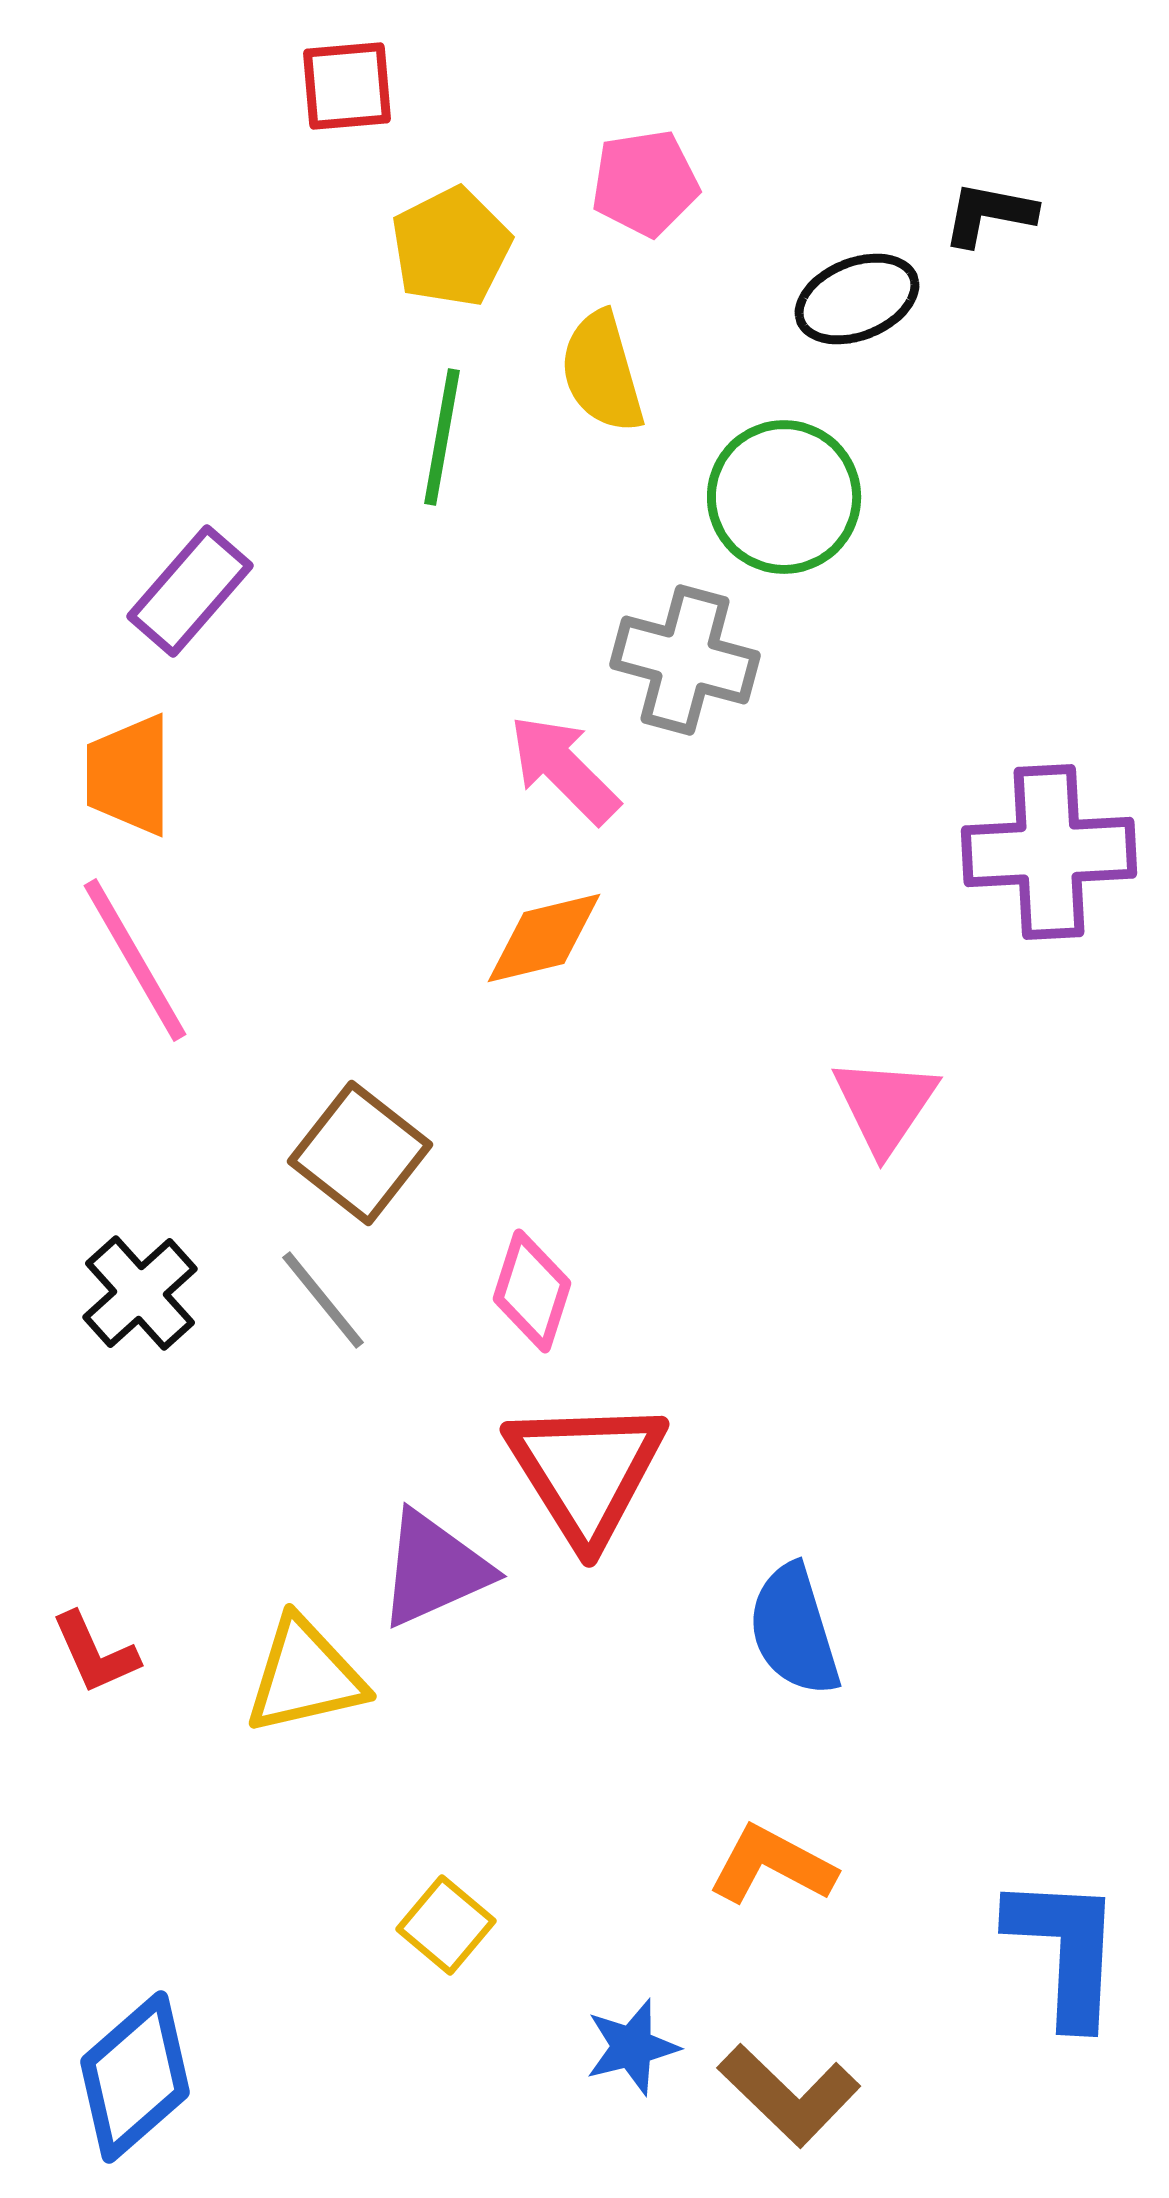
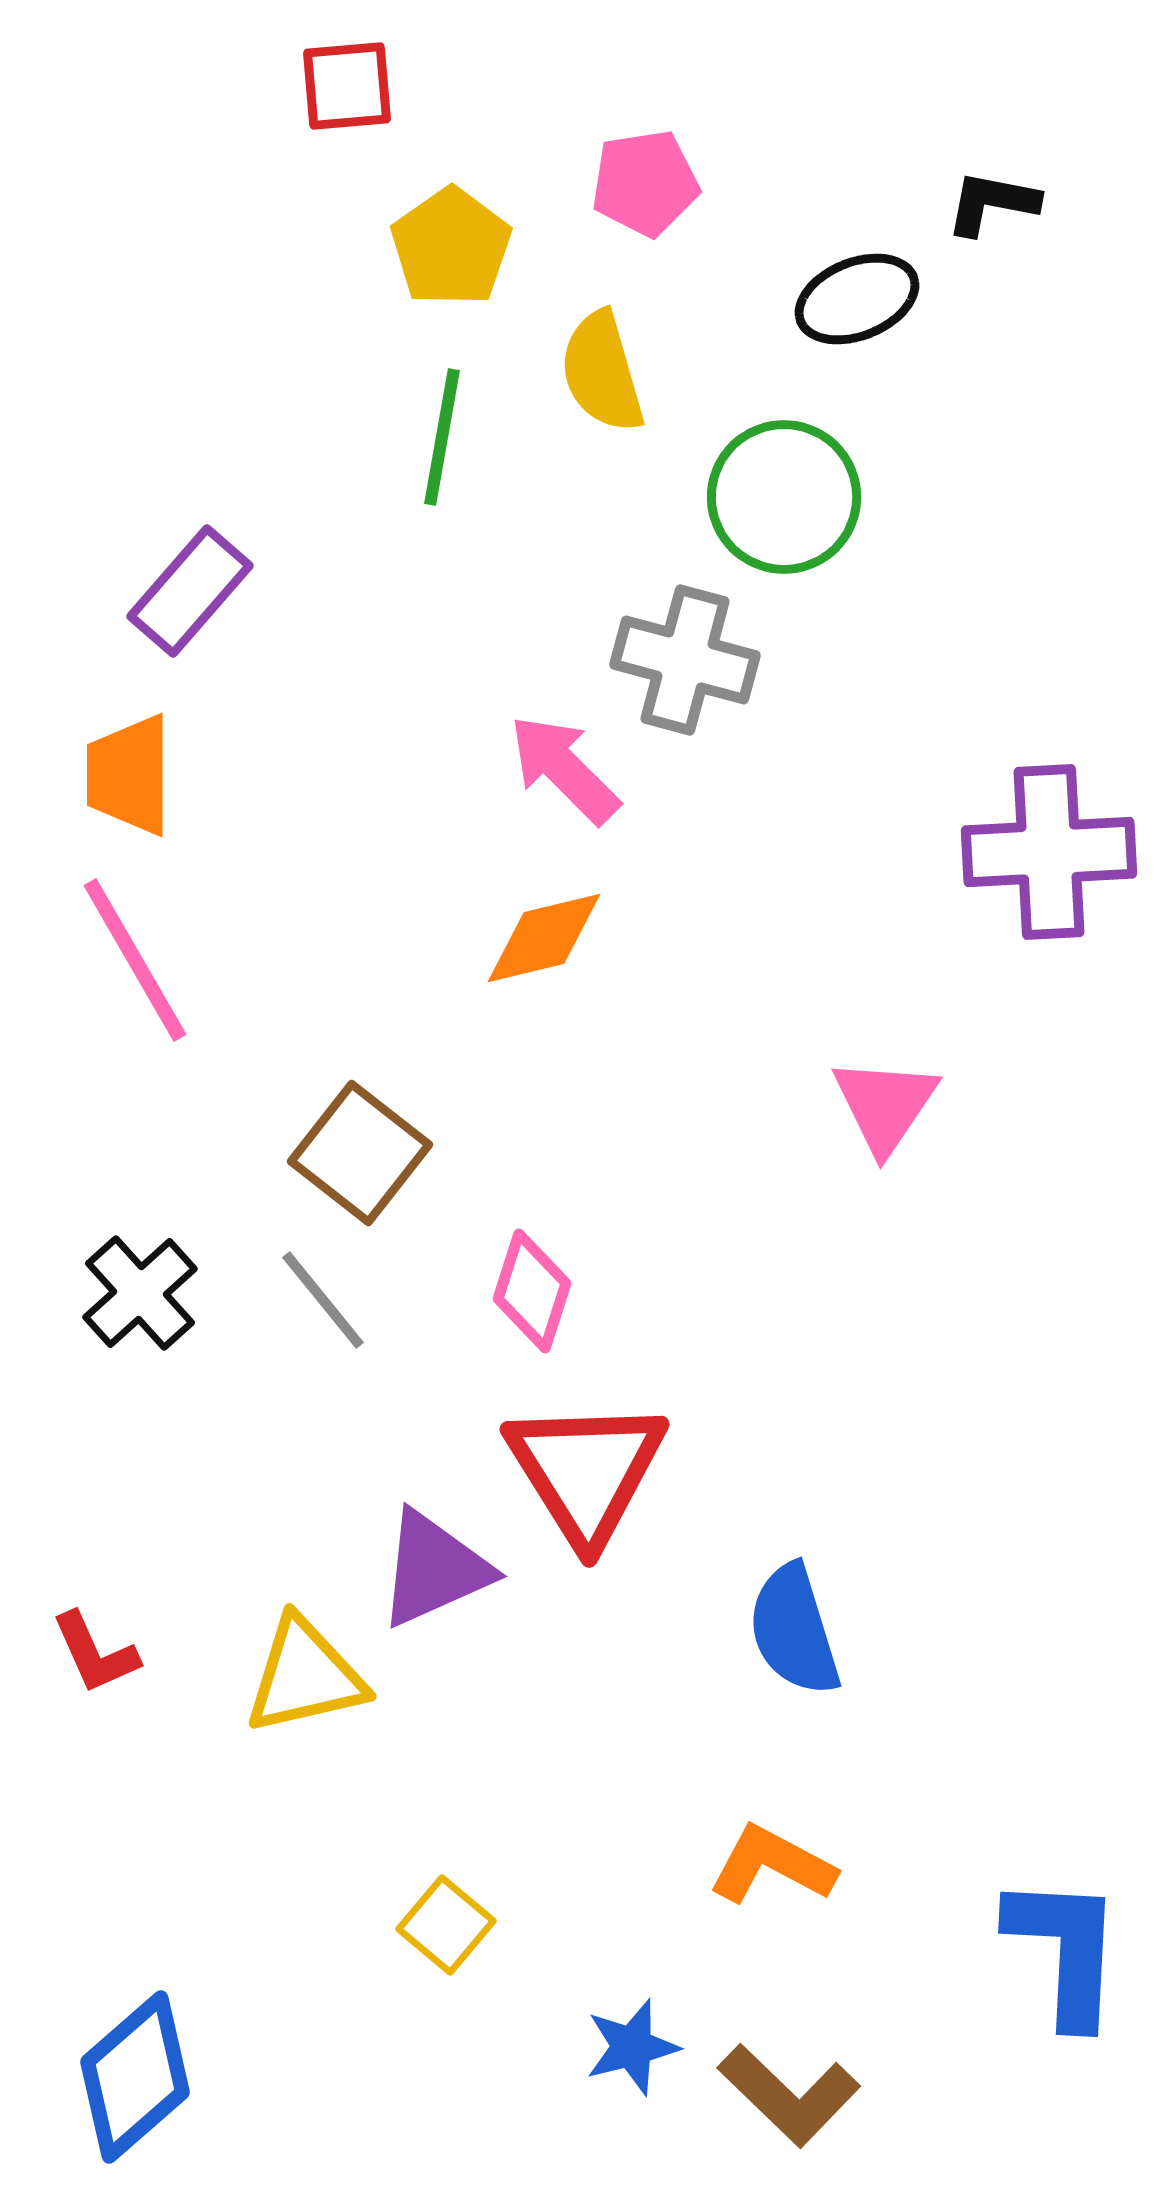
black L-shape: moved 3 px right, 11 px up
yellow pentagon: rotated 8 degrees counterclockwise
